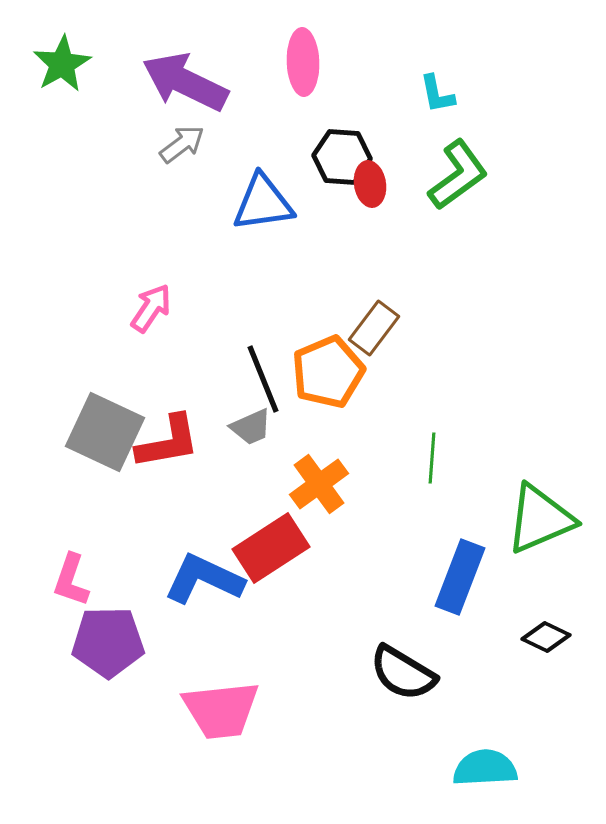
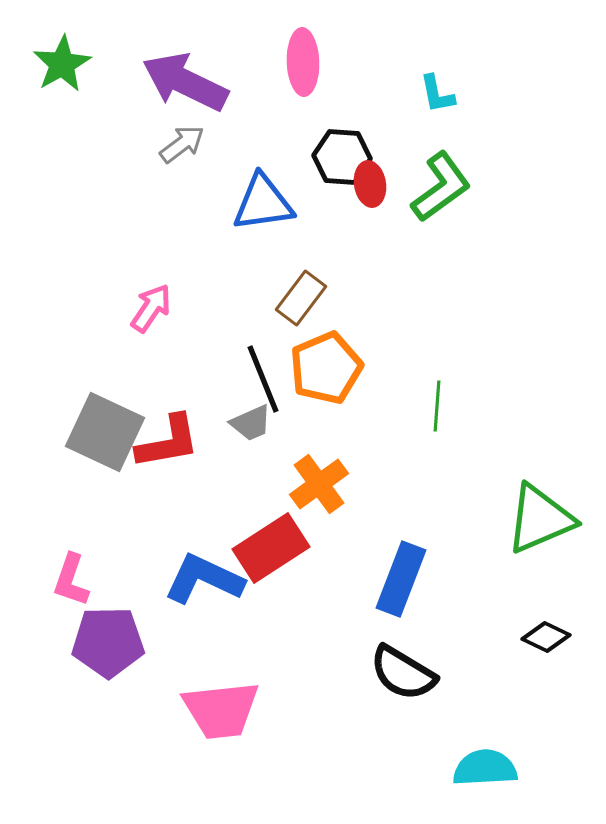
green L-shape: moved 17 px left, 12 px down
brown rectangle: moved 73 px left, 30 px up
orange pentagon: moved 2 px left, 4 px up
gray trapezoid: moved 4 px up
green line: moved 5 px right, 52 px up
blue rectangle: moved 59 px left, 2 px down
